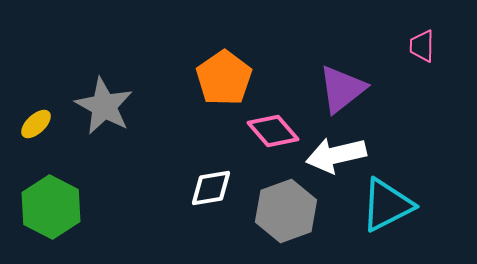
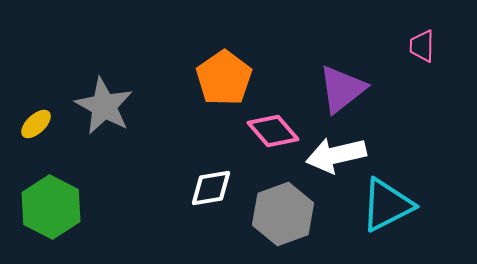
gray hexagon: moved 3 px left, 3 px down
